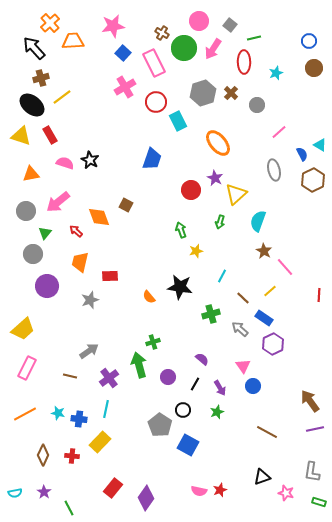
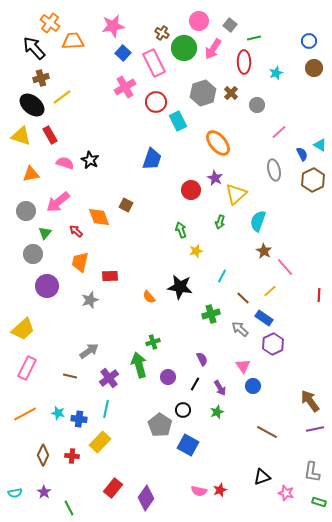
orange cross at (50, 23): rotated 12 degrees counterclockwise
purple semicircle at (202, 359): rotated 24 degrees clockwise
